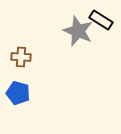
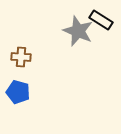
blue pentagon: moved 1 px up
